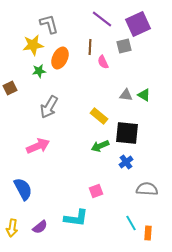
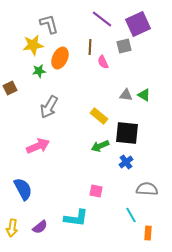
pink square: rotated 32 degrees clockwise
cyan line: moved 8 px up
